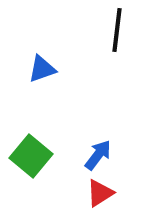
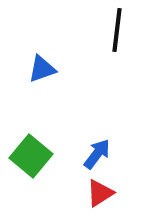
blue arrow: moved 1 px left, 1 px up
